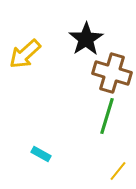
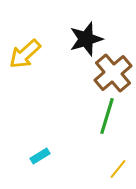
black star: rotated 16 degrees clockwise
brown cross: moved 1 px right; rotated 33 degrees clockwise
cyan rectangle: moved 1 px left, 2 px down; rotated 60 degrees counterclockwise
yellow line: moved 2 px up
